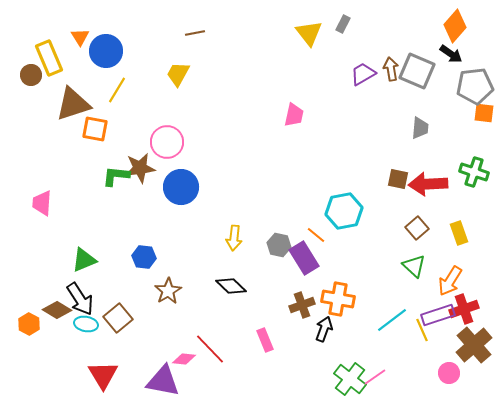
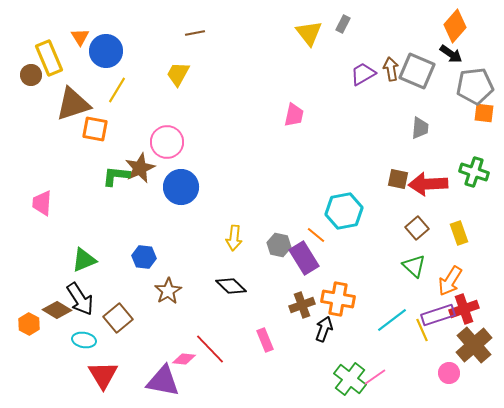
brown star at (140, 168): rotated 16 degrees counterclockwise
cyan ellipse at (86, 324): moved 2 px left, 16 px down
